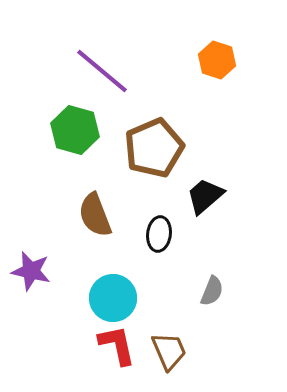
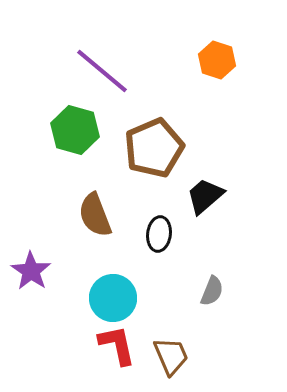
purple star: rotated 21 degrees clockwise
brown trapezoid: moved 2 px right, 5 px down
